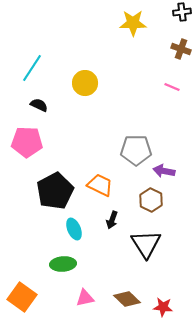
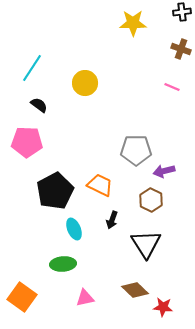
black semicircle: rotated 12 degrees clockwise
purple arrow: rotated 25 degrees counterclockwise
brown diamond: moved 8 px right, 9 px up
